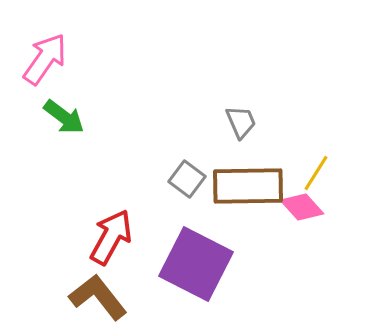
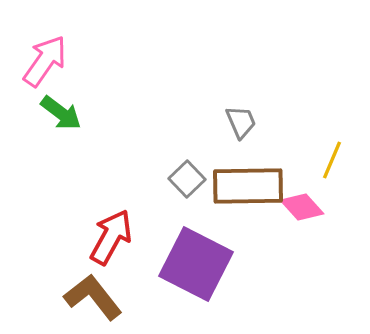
pink arrow: moved 2 px down
green arrow: moved 3 px left, 4 px up
yellow line: moved 16 px right, 13 px up; rotated 9 degrees counterclockwise
gray square: rotated 9 degrees clockwise
brown L-shape: moved 5 px left
